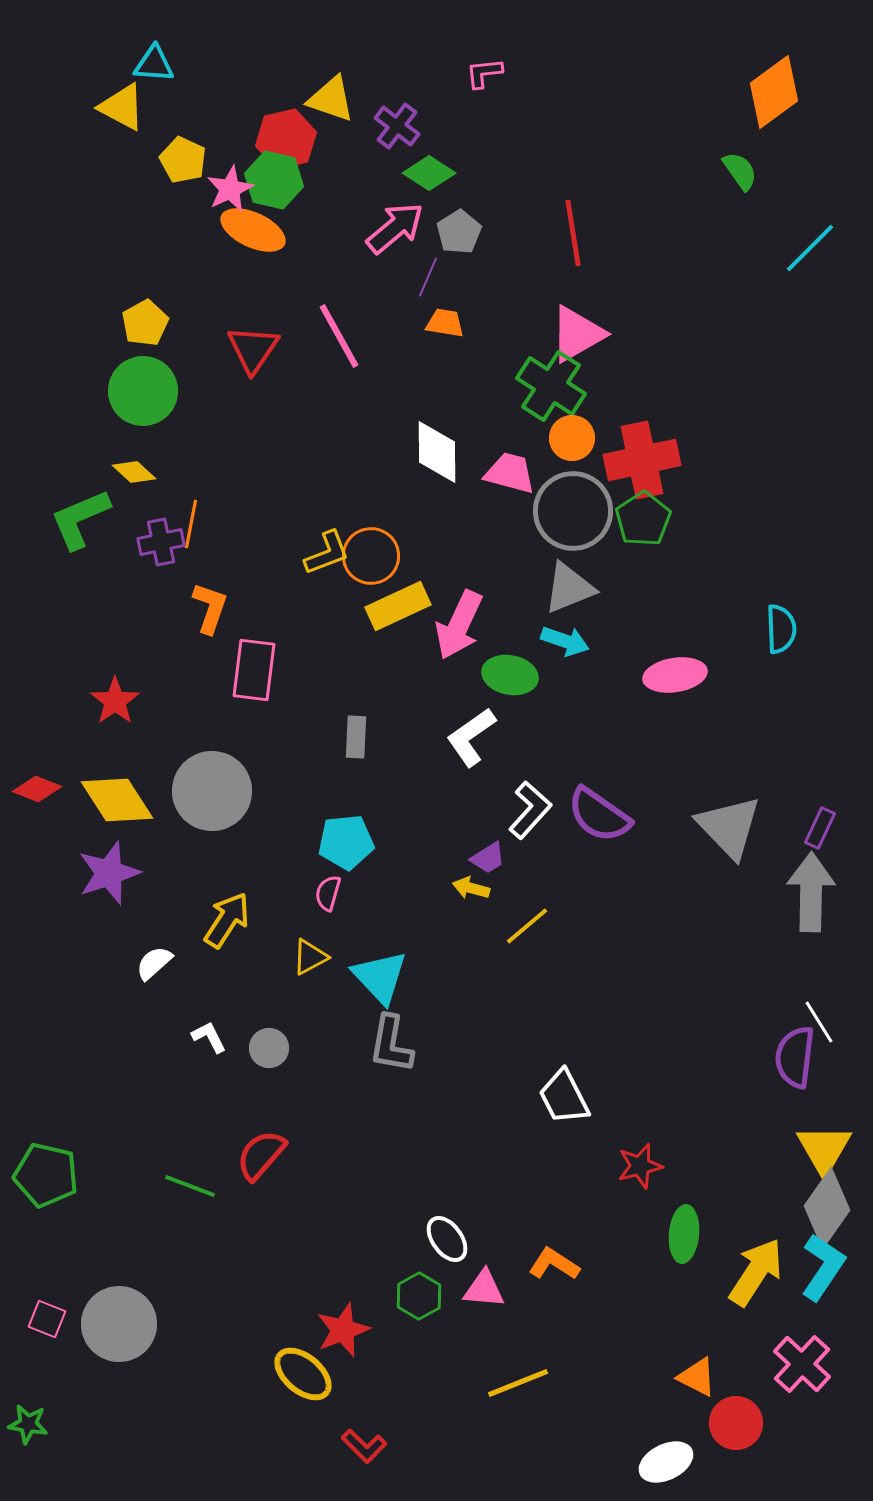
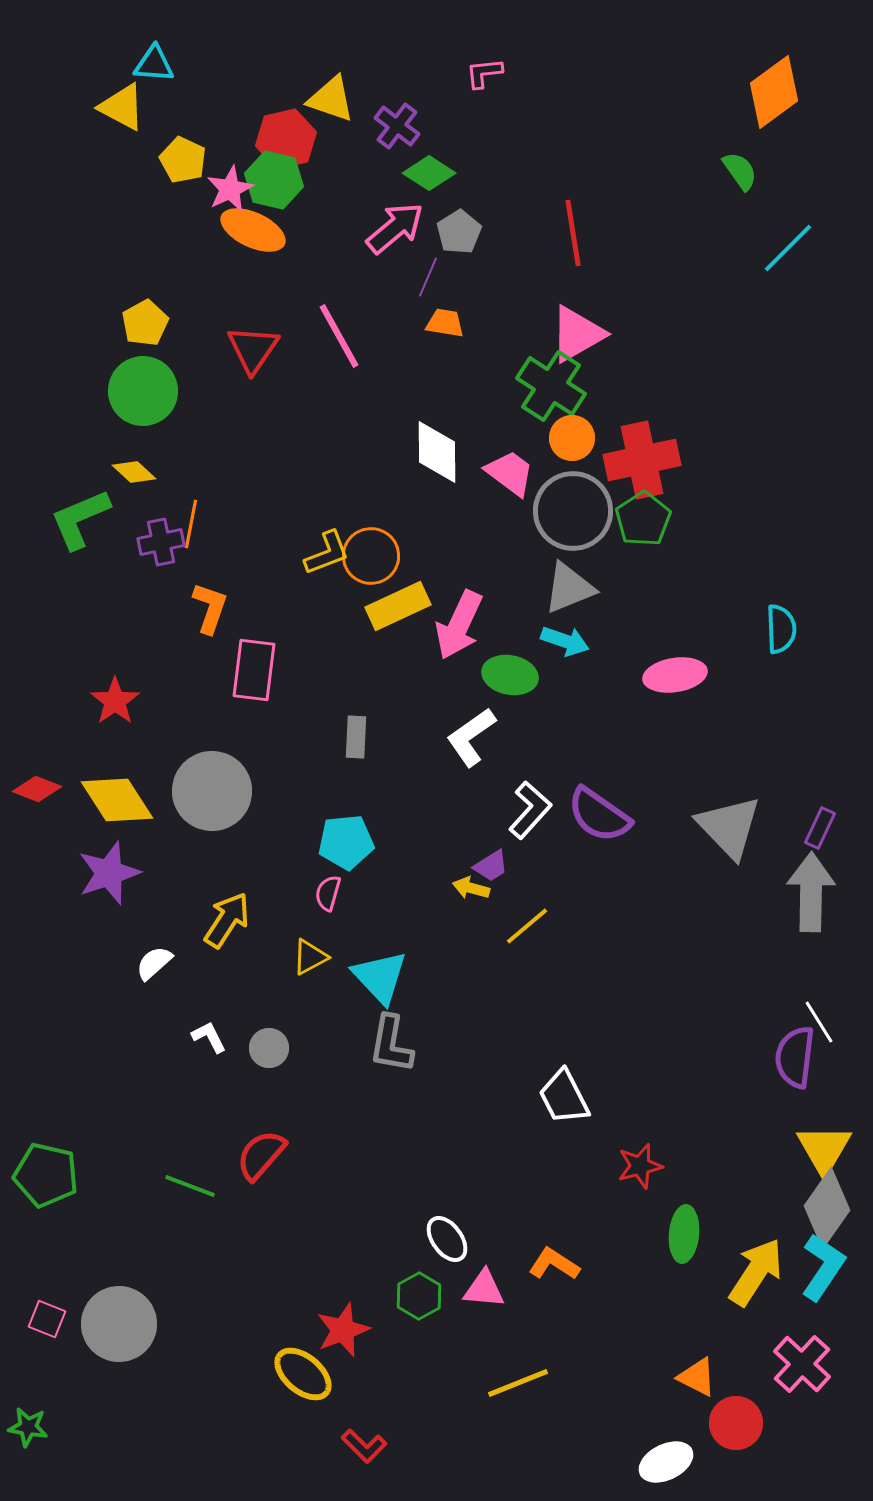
cyan line at (810, 248): moved 22 px left
pink trapezoid at (510, 473): rotated 22 degrees clockwise
purple trapezoid at (488, 858): moved 3 px right, 8 px down
green star at (28, 1424): moved 3 px down
